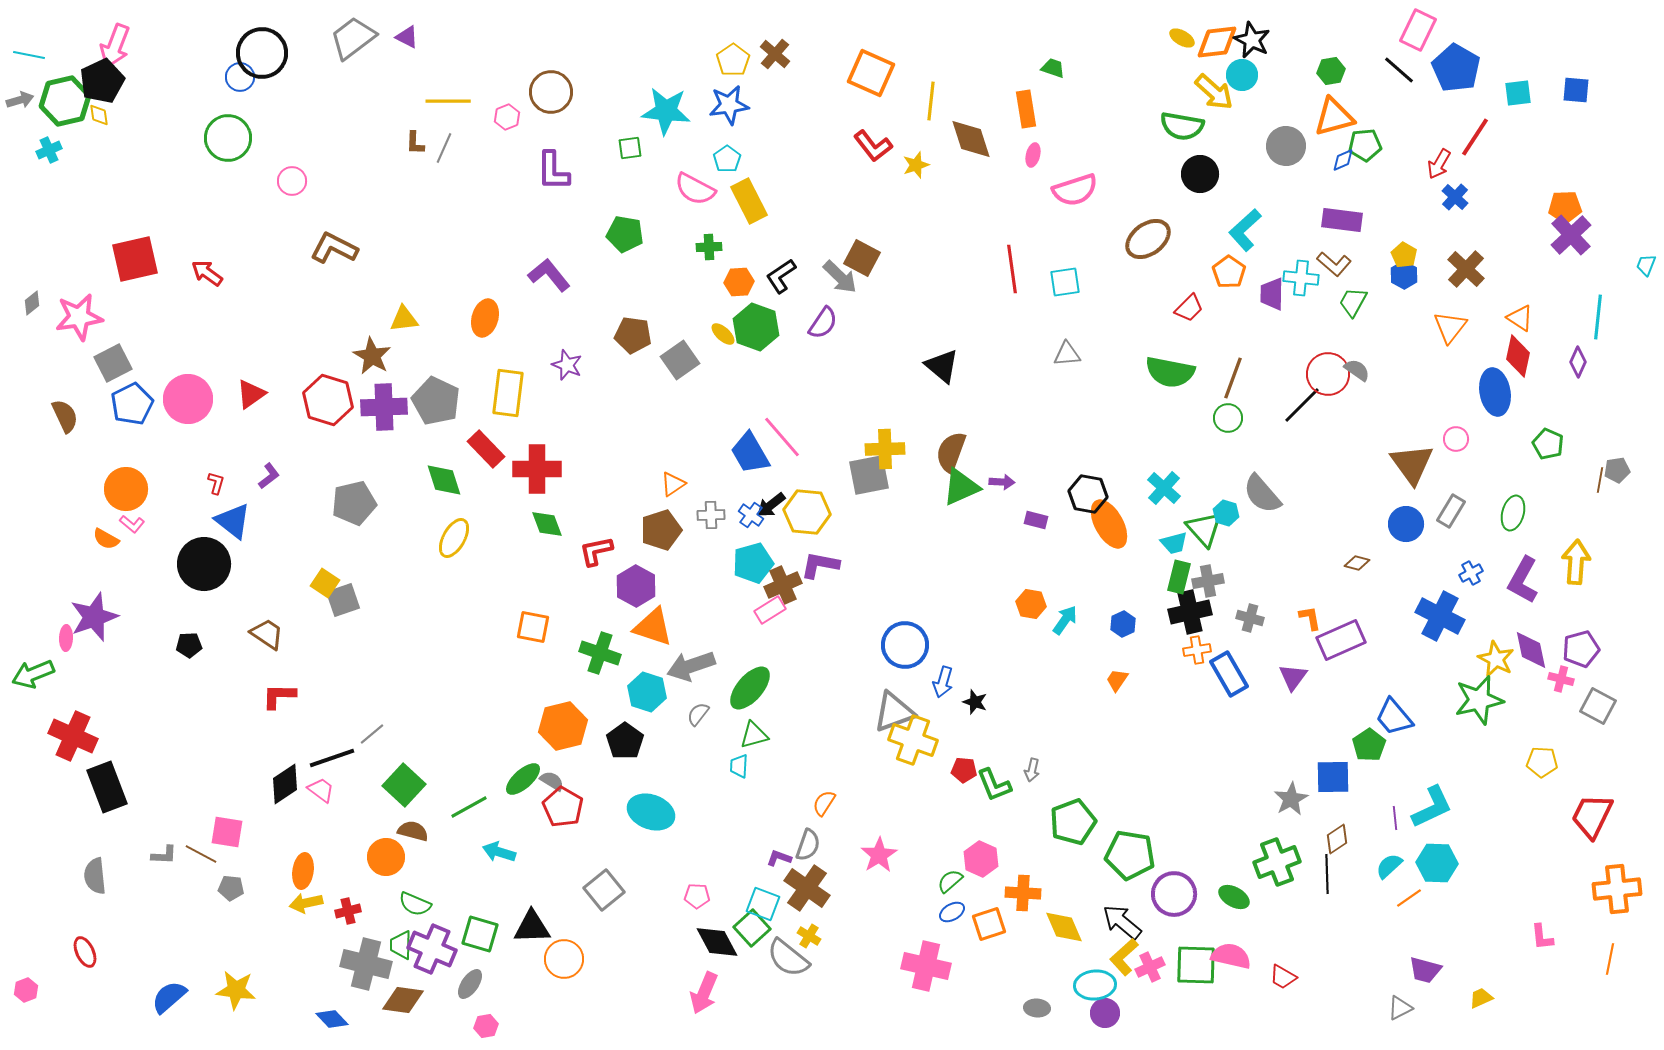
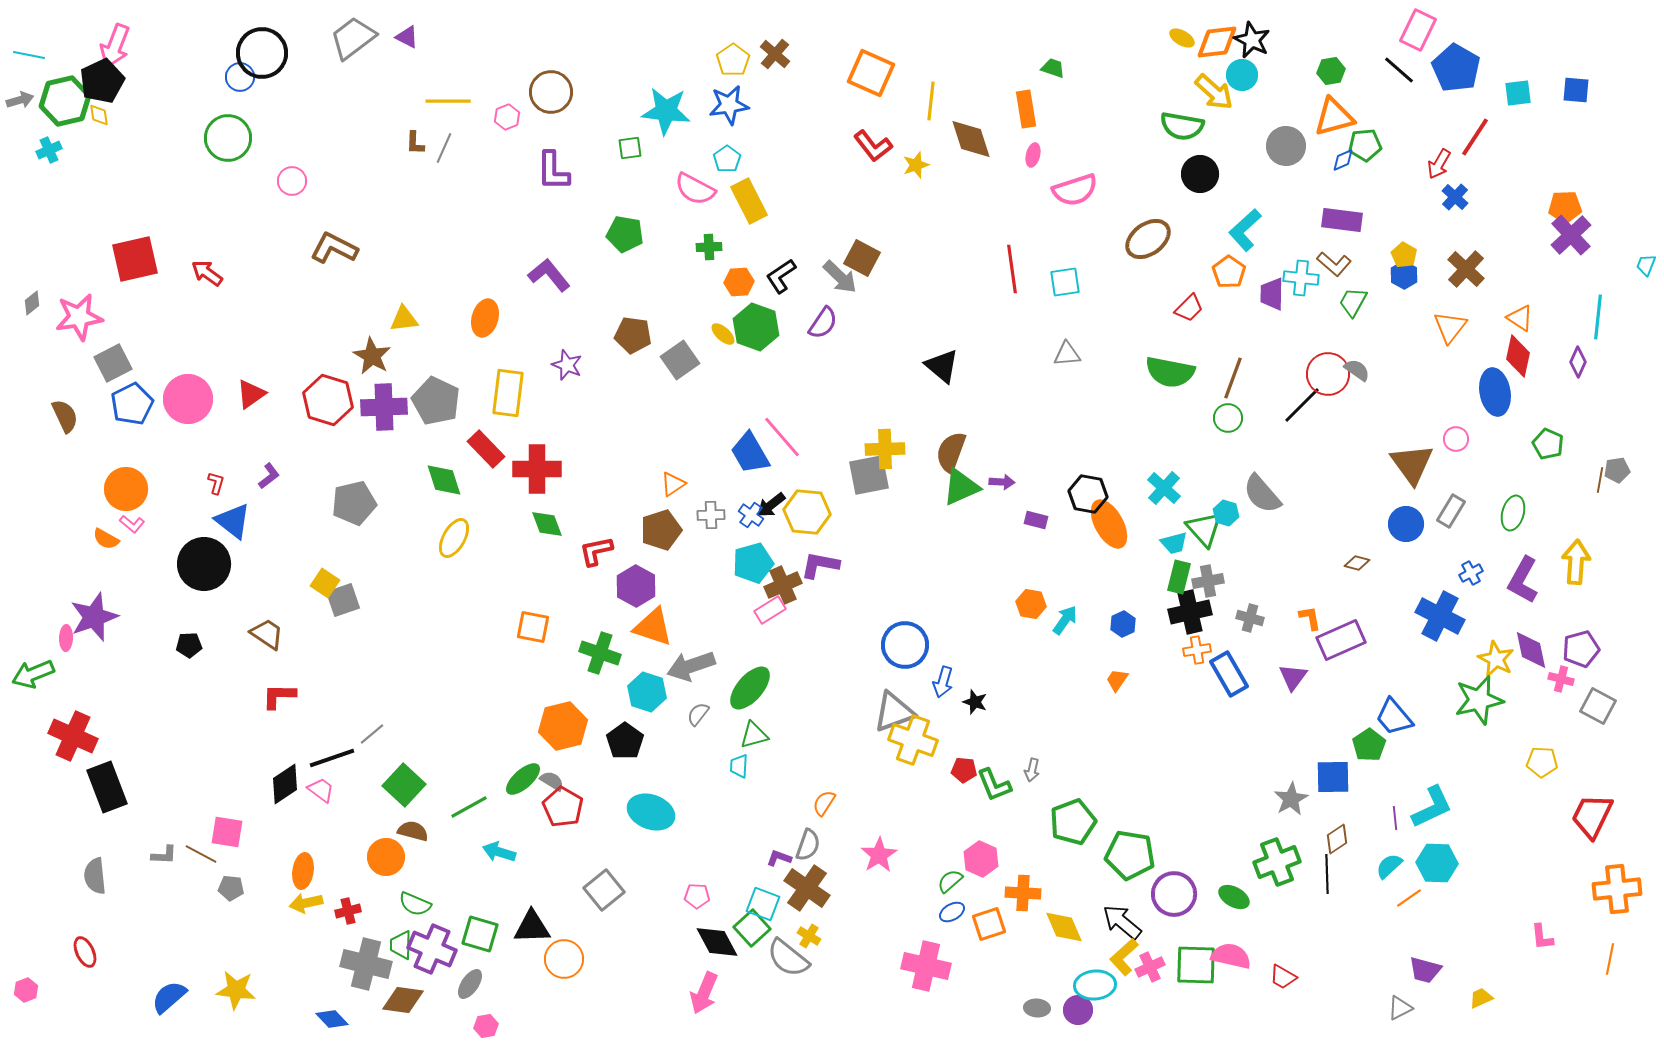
purple circle at (1105, 1013): moved 27 px left, 3 px up
